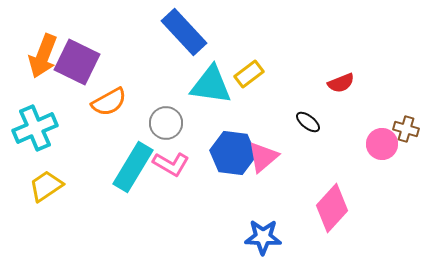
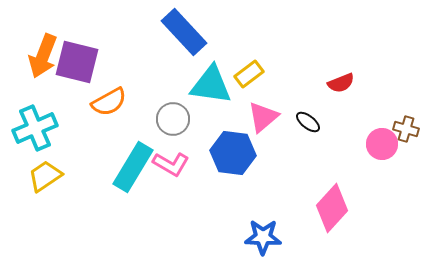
purple square: rotated 12 degrees counterclockwise
gray circle: moved 7 px right, 4 px up
pink triangle: moved 40 px up
yellow trapezoid: moved 1 px left, 10 px up
